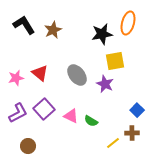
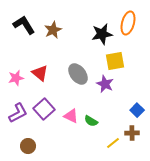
gray ellipse: moved 1 px right, 1 px up
